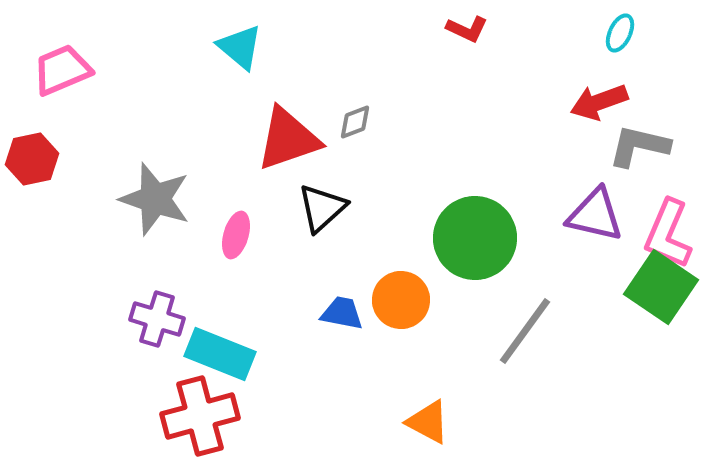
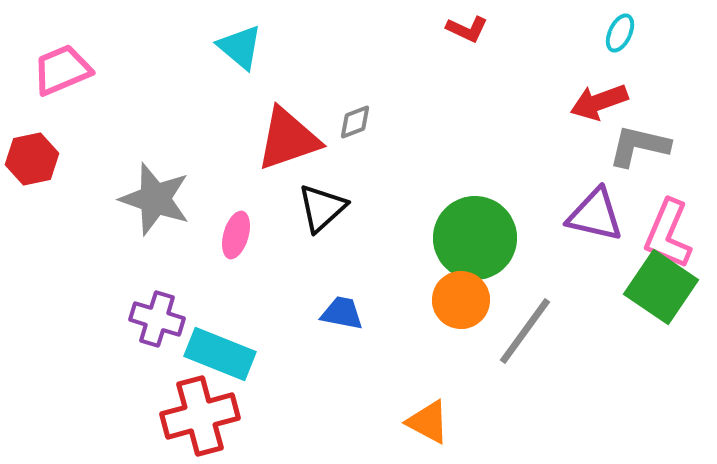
orange circle: moved 60 px right
